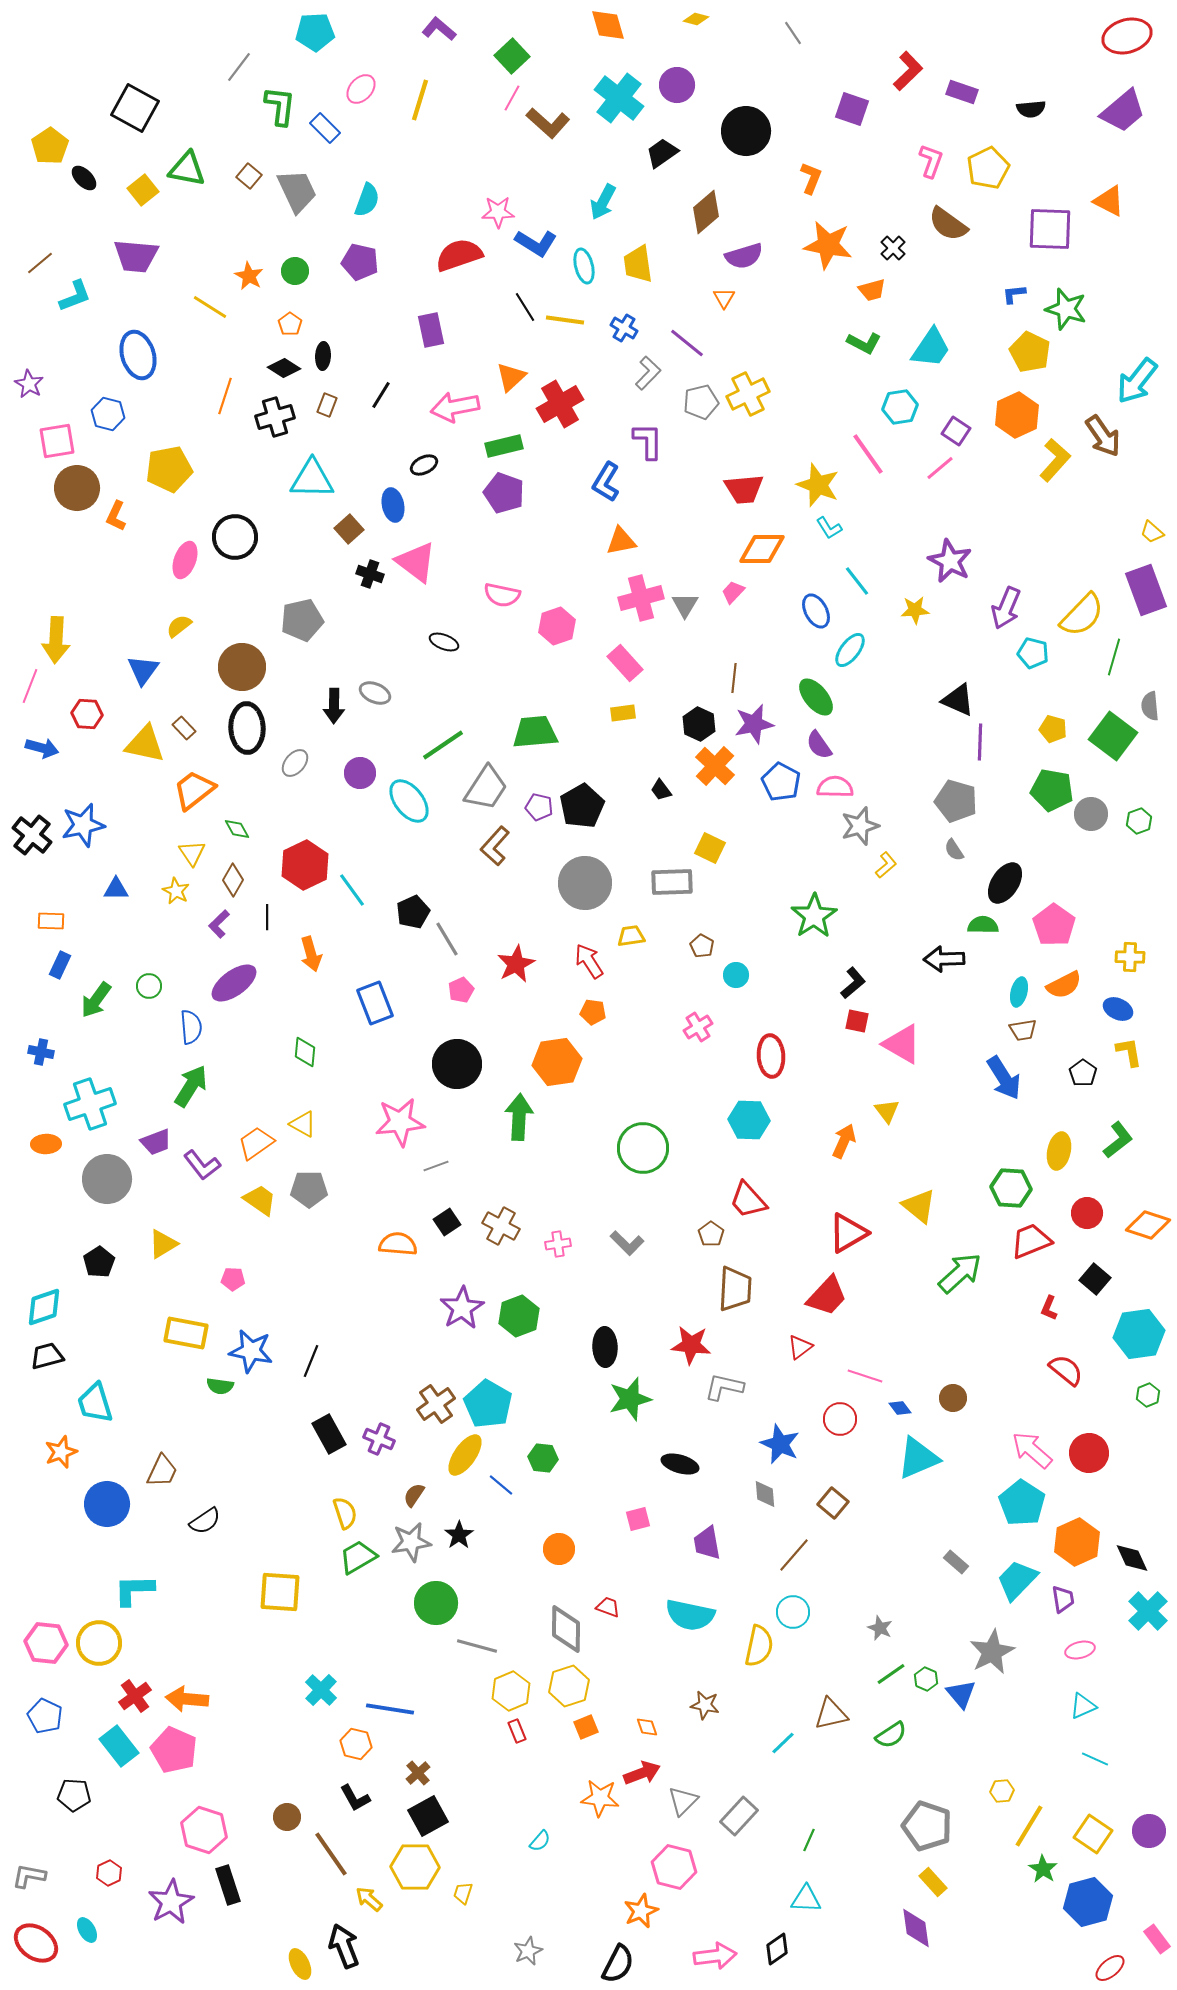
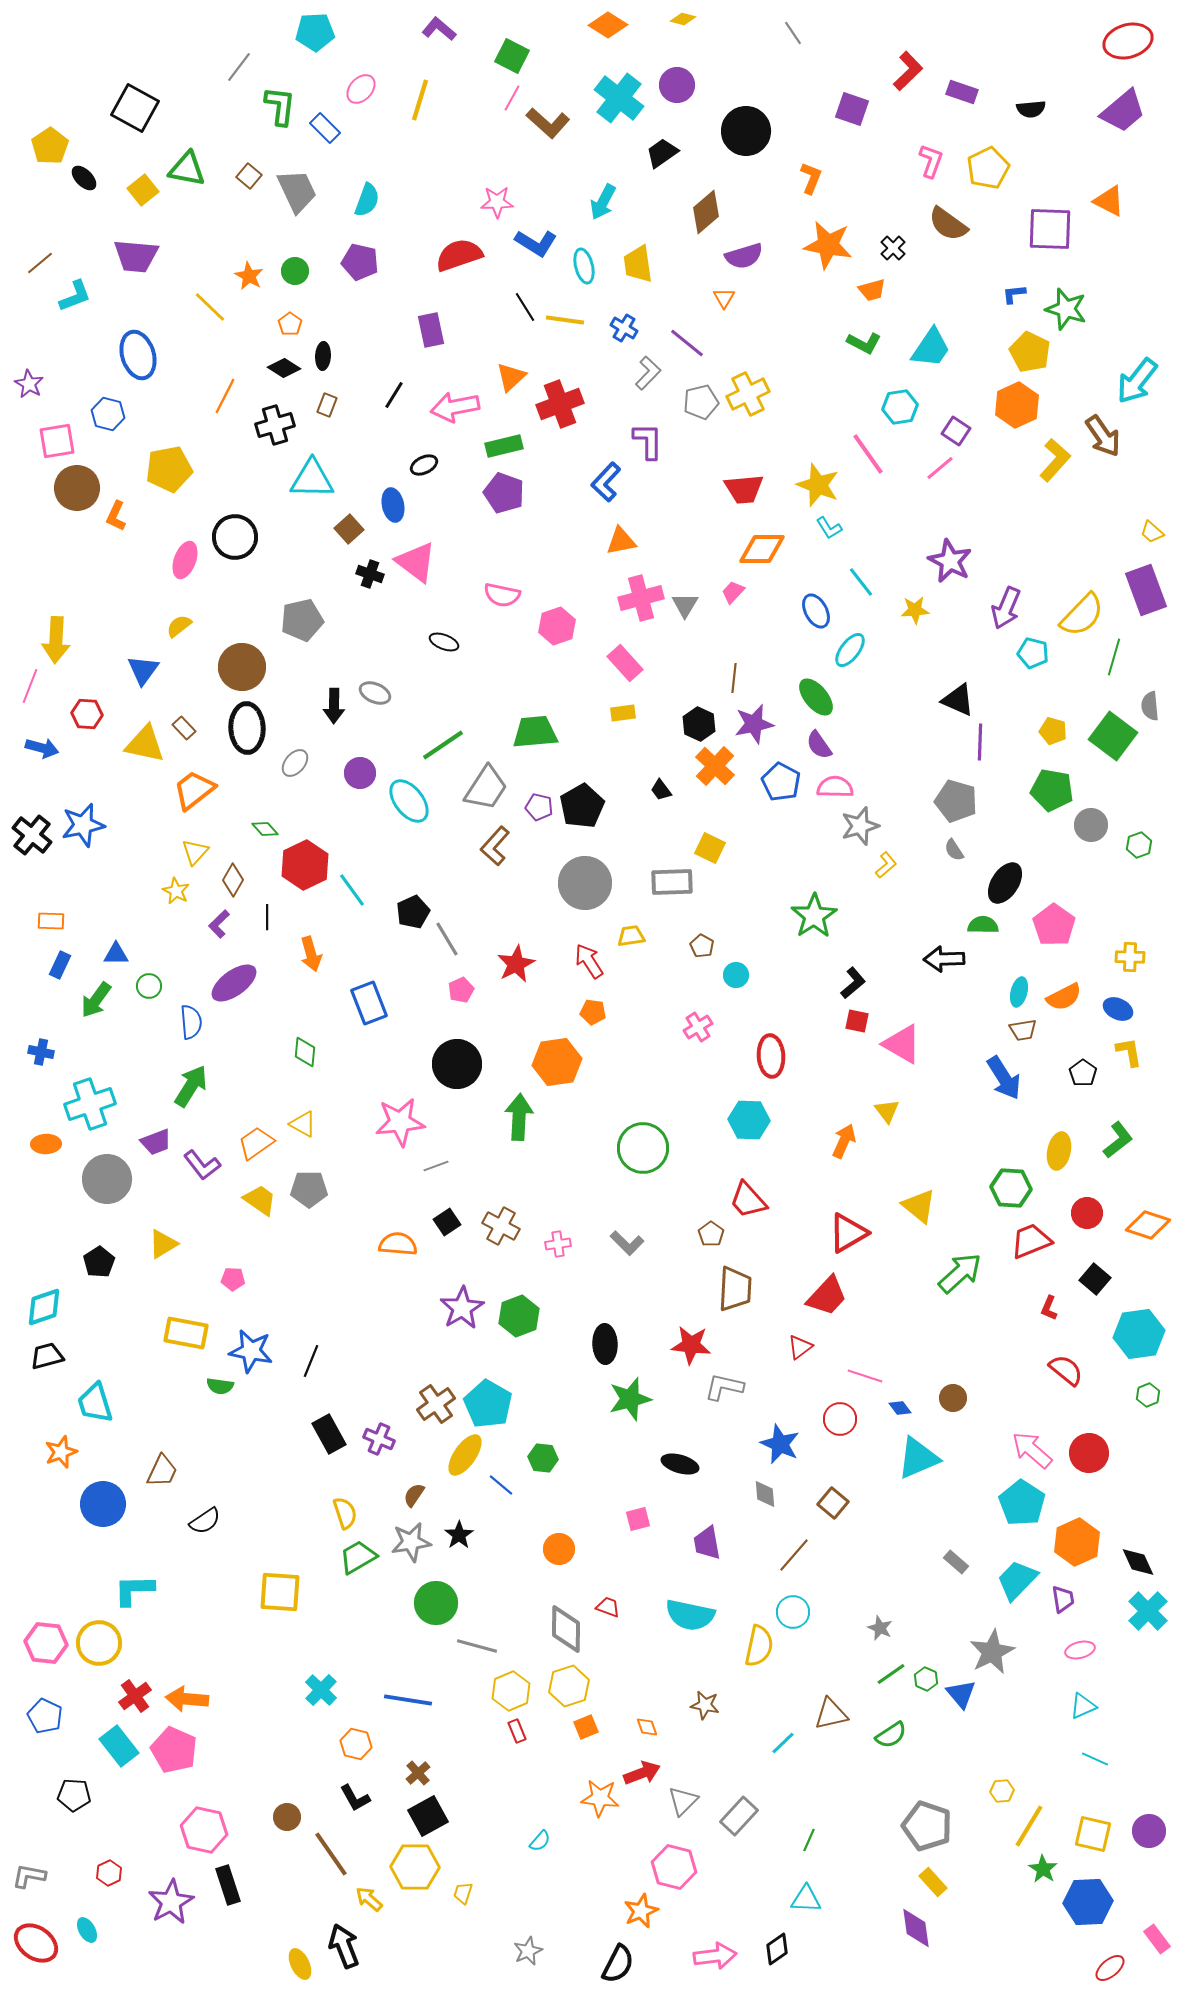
yellow diamond at (696, 19): moved 13 px left
orange diamond at (608, 25): rotated 42 degrees counterclockwise
red ellipse at (1127, 36): moved 1 px right, 5 px down
green square at (512, 56): rotated 20 degrees counterclockwise
pink star at (498, 212): moved 1 px left, 10 px up
yellow line at (210, 307): rotated 12 degrees clockwise
black line at (381, 395): moved 13 px right
orange line at (225, 396): rotated 9 degrees clockwise
red cross at (560, 404): rotated 9 degrees clockwise
orange hexagon at (1017, 415): moved 10 px up
black cross at (275, 417): moved 8 px down
blue L-shape at (606, 482): rotated 12 degrees clockwise
cyan line at (857, 581): moved 4 px right, 1 px down
yellow pentagon at (1053, 729): moved 2 px down
gray circle at (1091, 814): moved 11 px down
green hexagon at (1139, 821): moved 24 px down
green diamond at (237, 829): moved 28 px right; rotated 12 degrees counterclockwise
yellow triangle at (192, 853): moved 3 px right, 1 px up; rotated 16 degrees clockwise
blue triangle at (116, 889): moved 65 px down
orange semicircle at (1064, 985): moved 12 px down
blue rectangle at (375, 1003): moved 6 px left
blue semicircle at (191, 1027): moved 5 px up
black ellipse at (605, 1347): moved 3 px up
blue circle at (107, 1504): moved 4 px left
black diamond at (1132, 1558): moved 6 px right, 4 px down
blue line at (390, 1709): moved 18 px right, 9 px up
pink hexagon at (204, 1830): rotated 6 degrees counterclockwise
yellow square at (1093, 1834): rotated 21 degrees counterclockwise
blue hexagon at (1088, 1902): rotated 12 degrees clockwise
